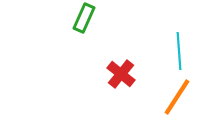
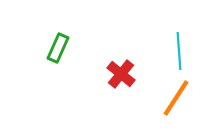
green rectangle: moved 26 px left, 30 px down
orange line: moved 1 px left, 1 px down
